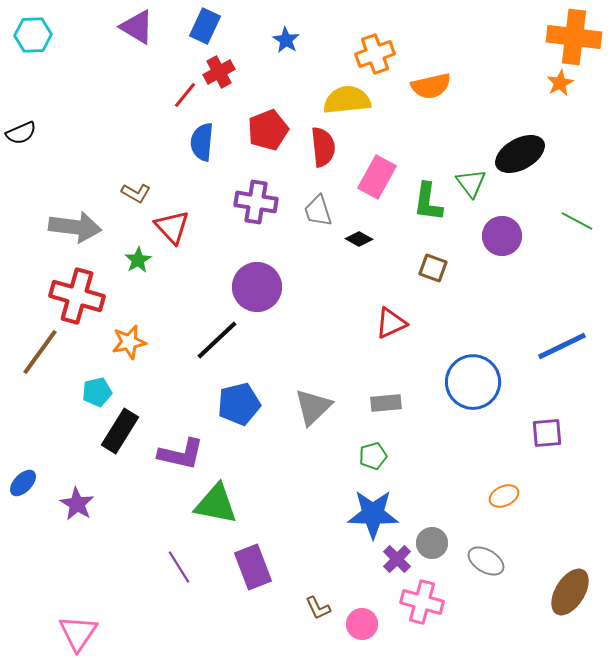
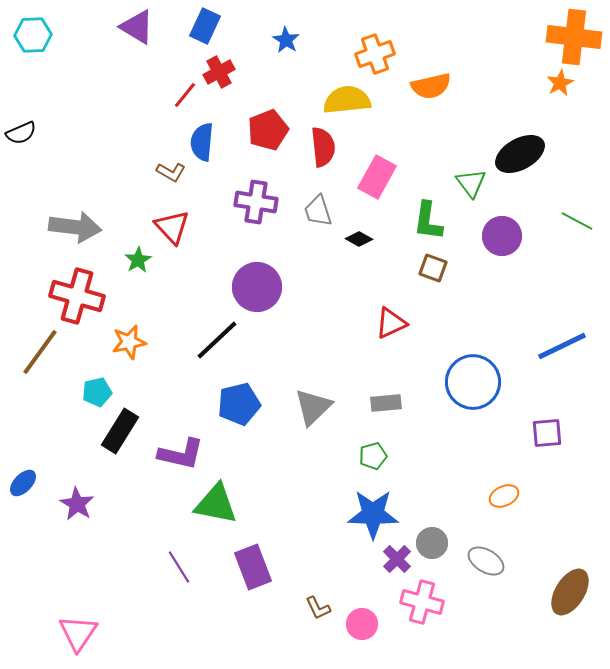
brown L-shape at (136, 193): moved 35 px right, 21 px up
green L-shape at (428, 202): moved 19 px down
